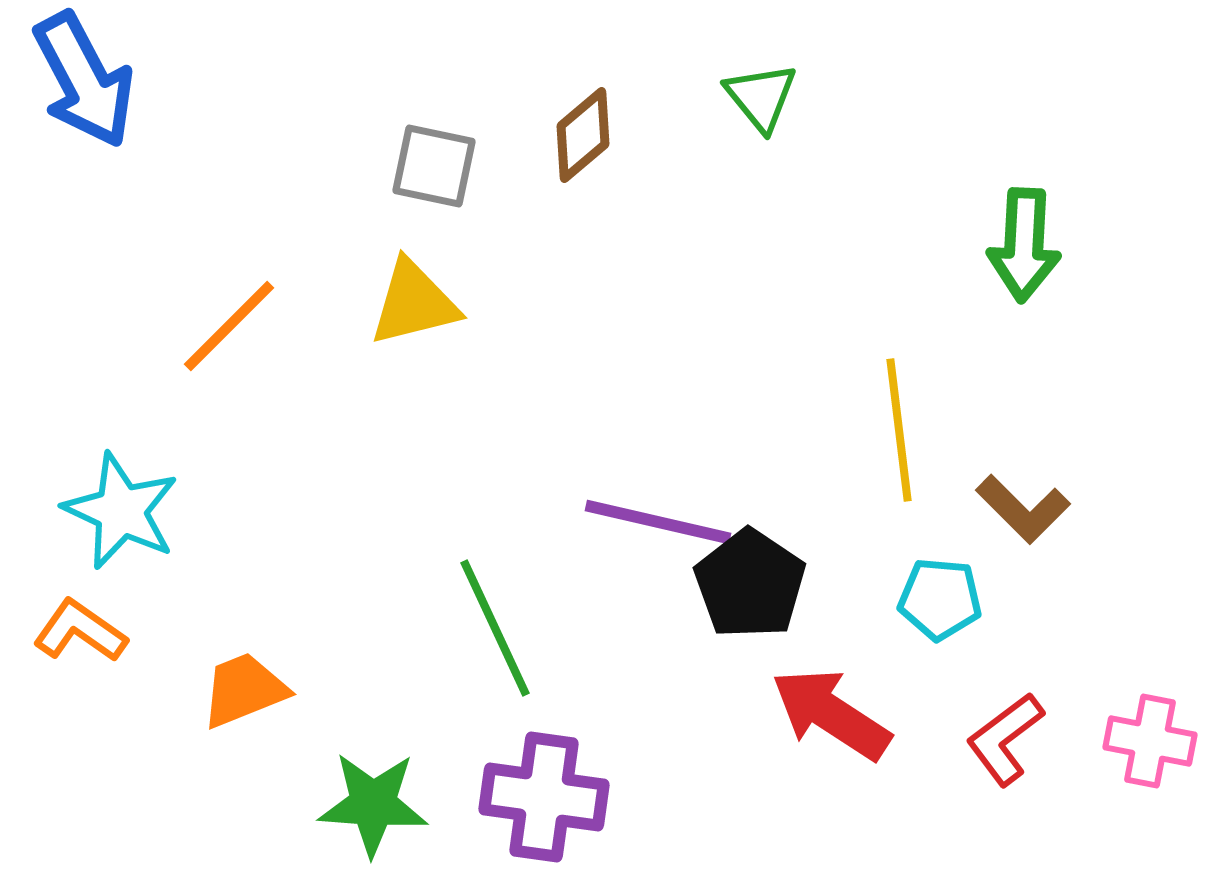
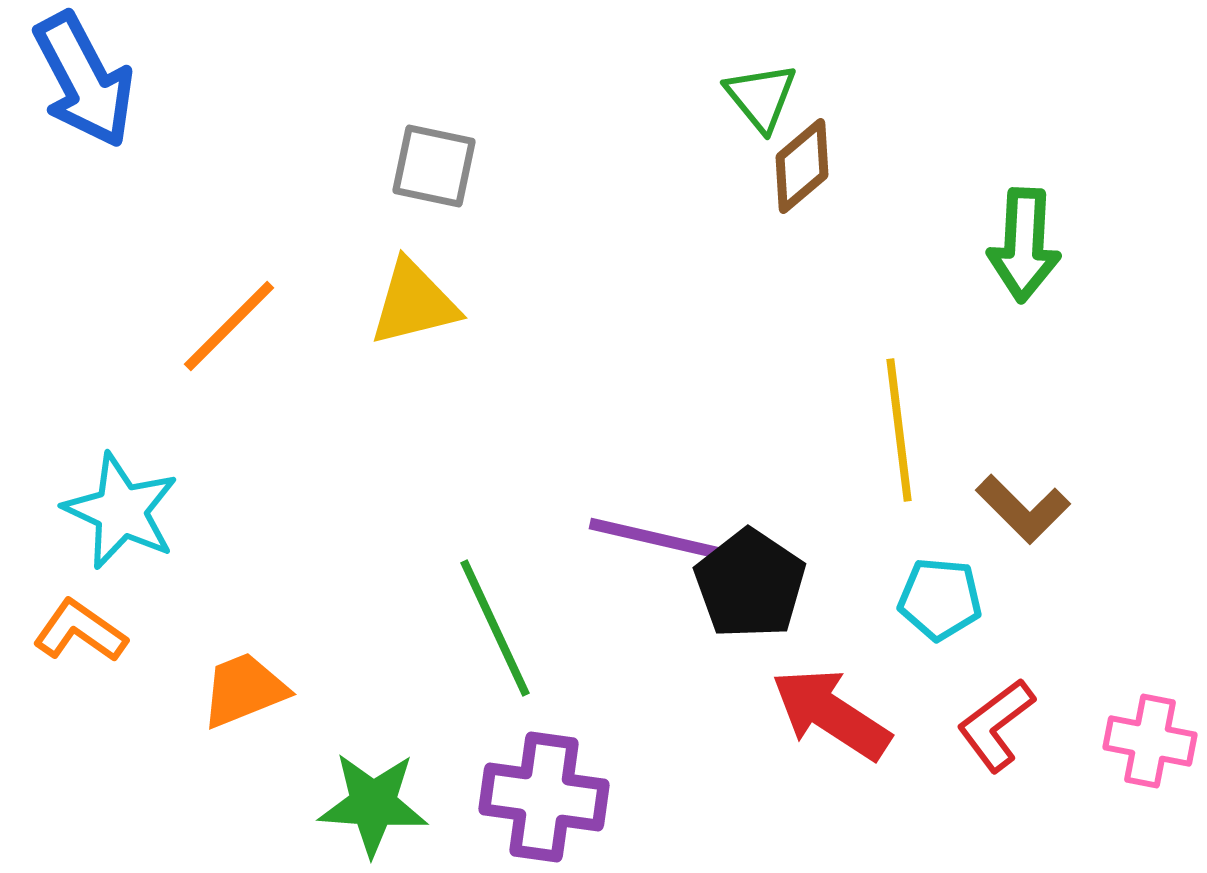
brown diamond: moved 219 px right, 31 px down
purple line: moved 4 px right, 18 px down
red L-shape: moved 9 px left, 14 px up
